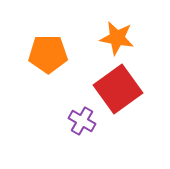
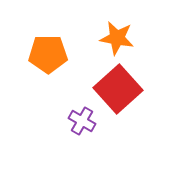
red square: rotated 6 degrees counterclockwise
